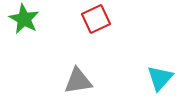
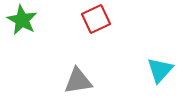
green star: moved 2 px left, 1 px down
cyan triangle: moved 8 px up
